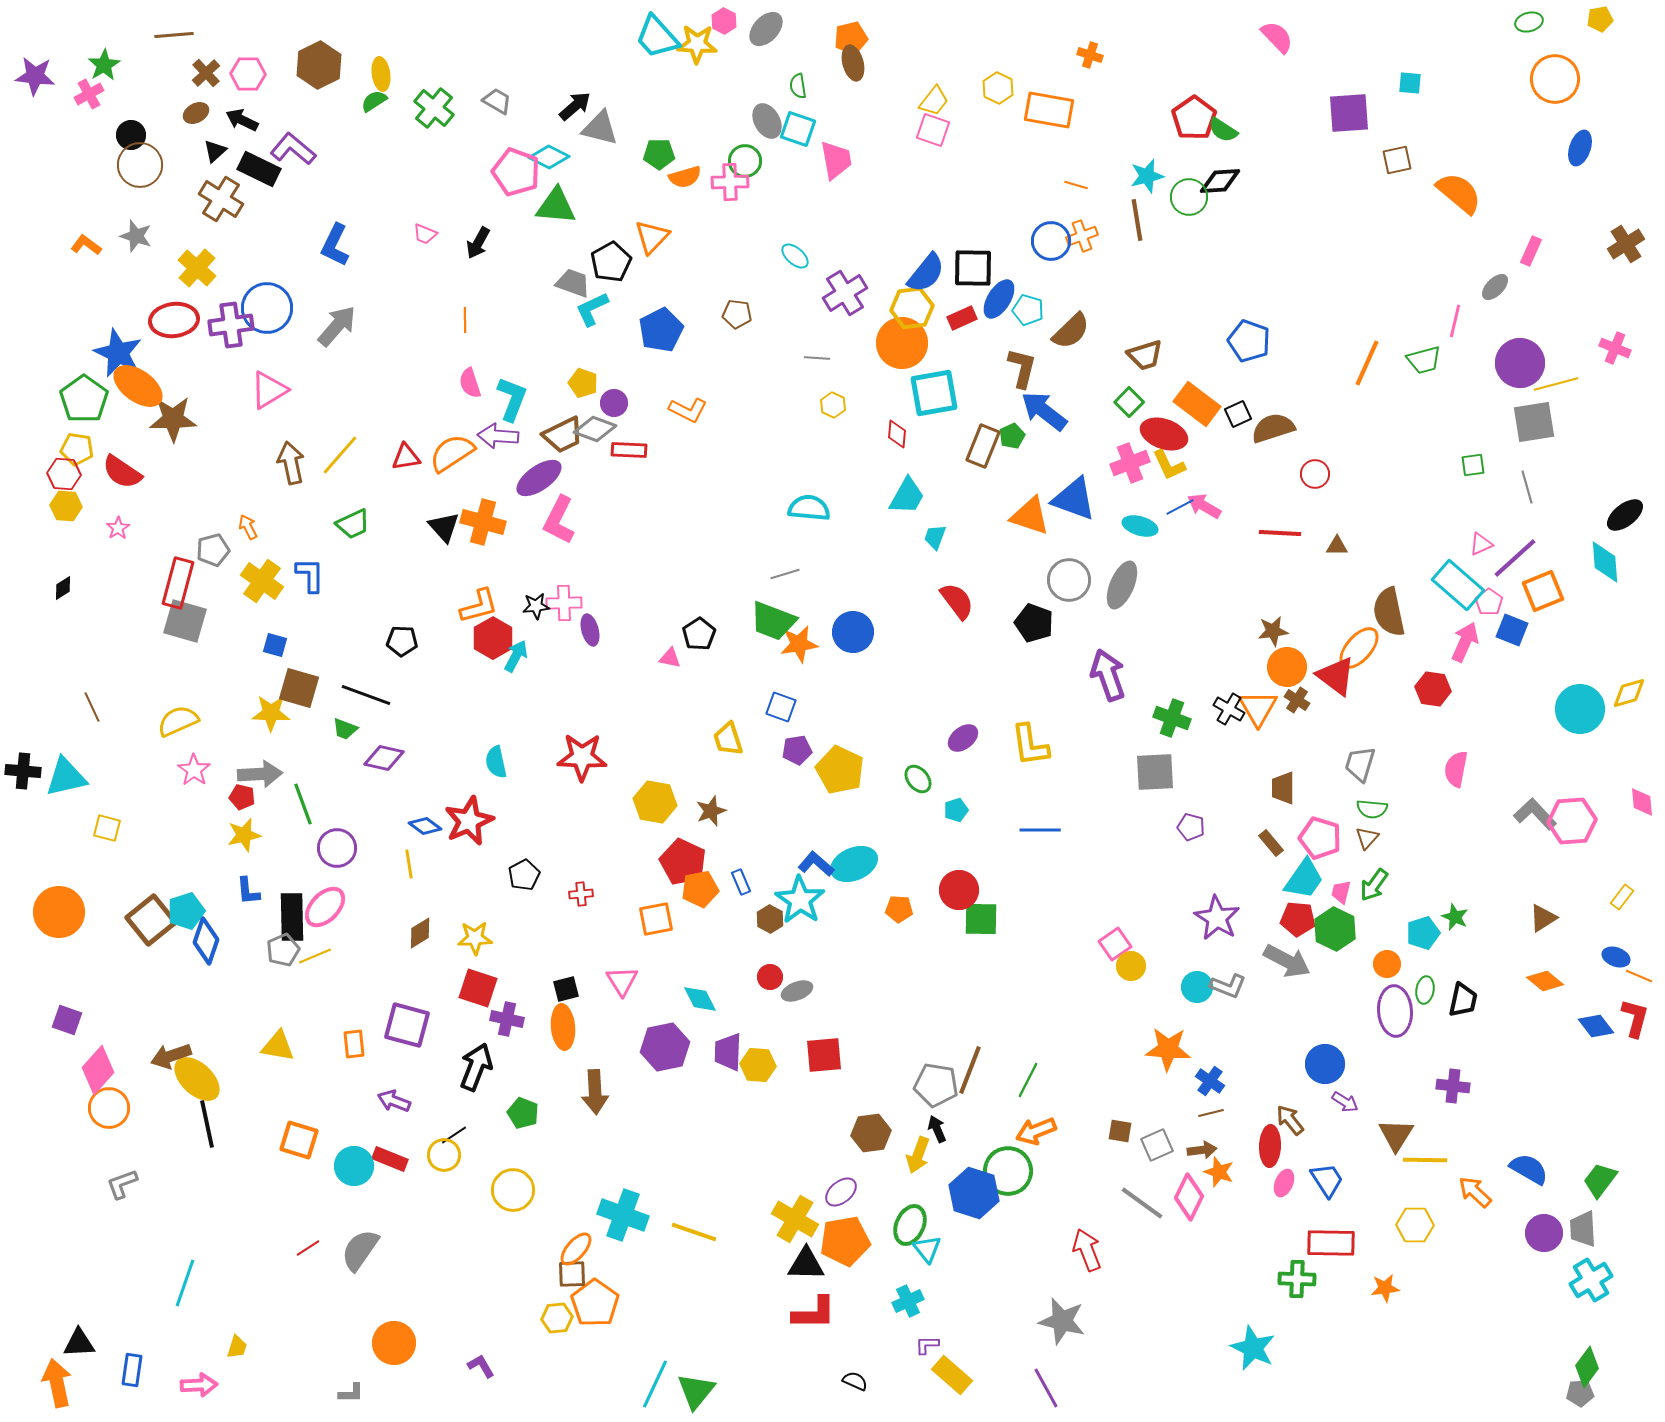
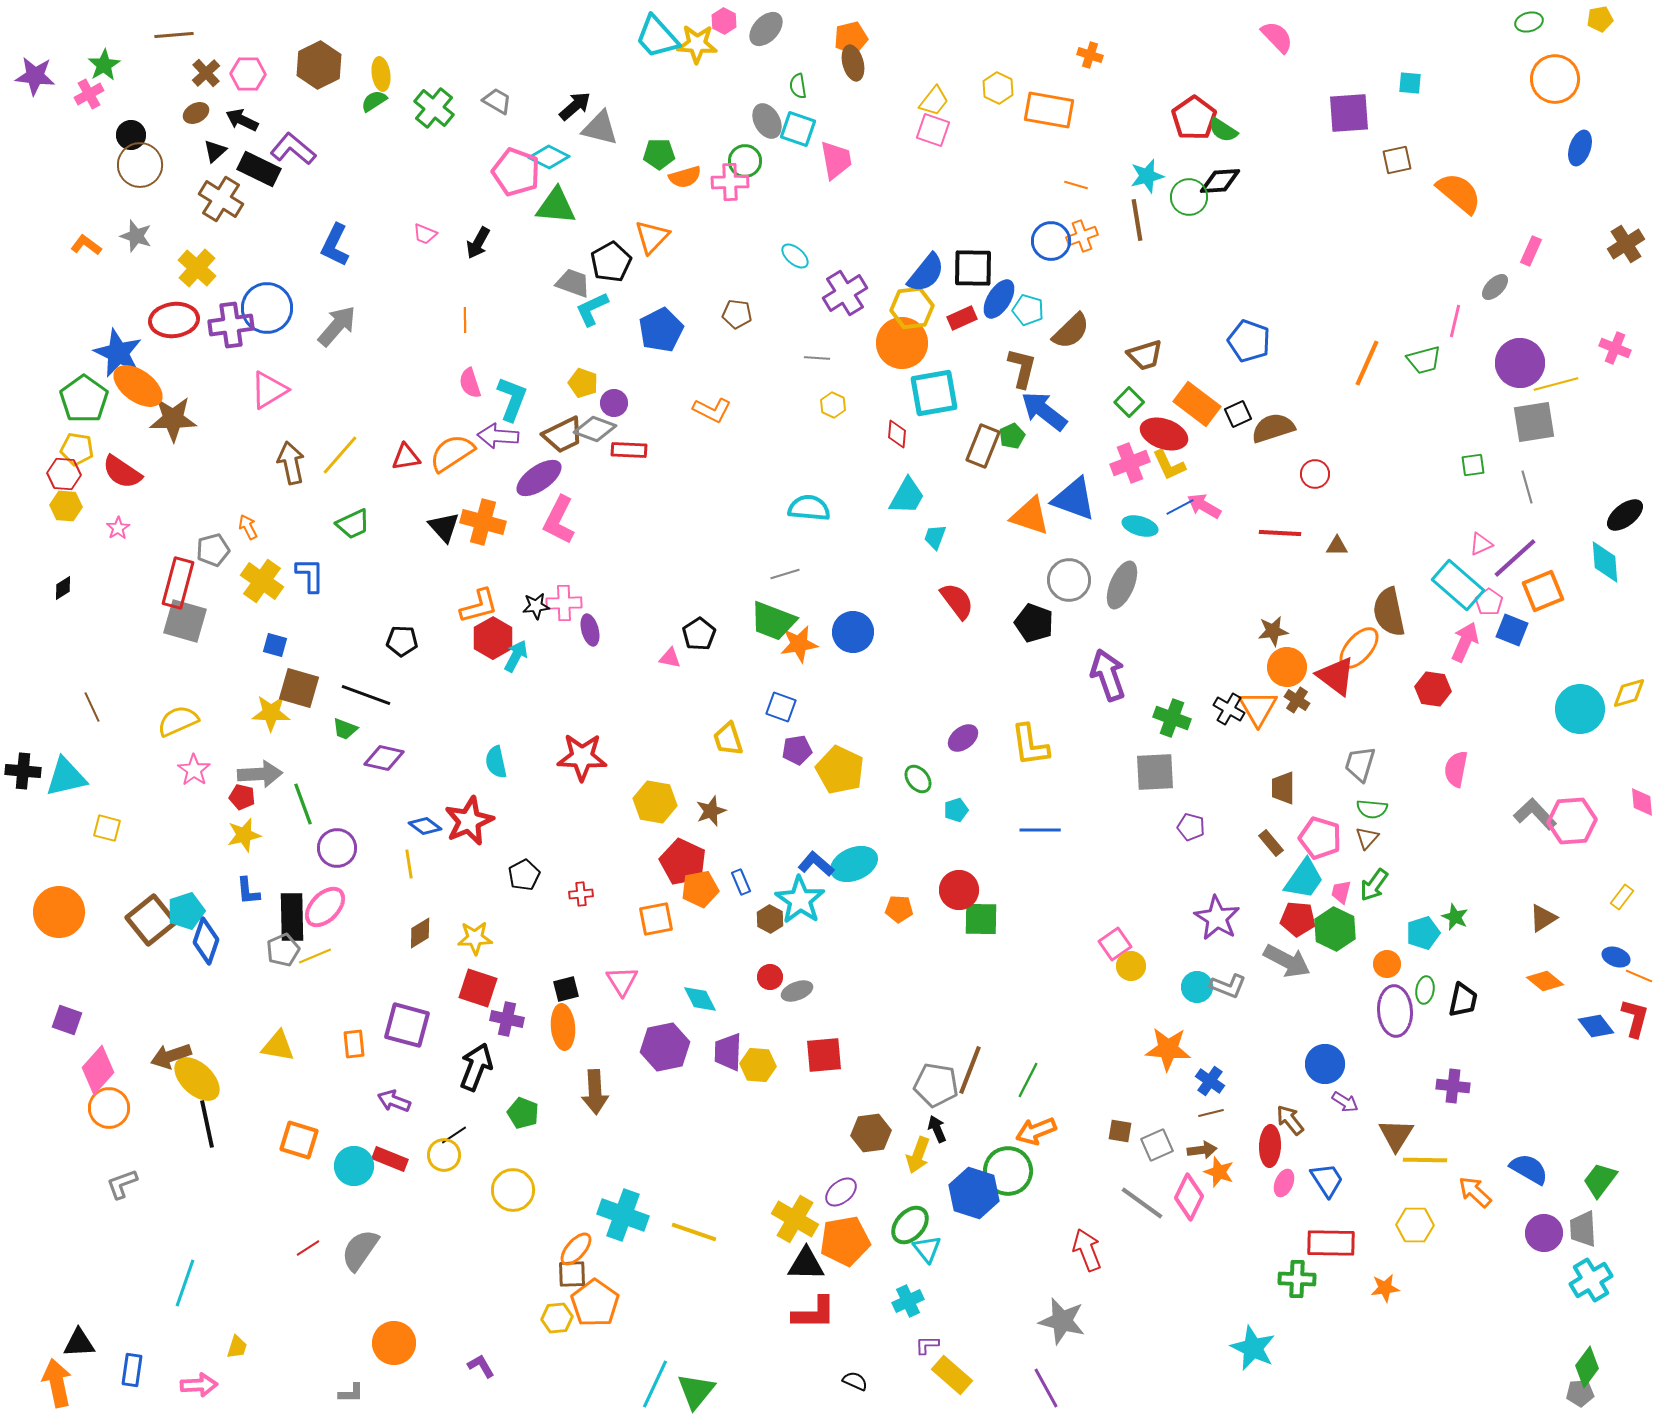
orange L-shape at (688, 410): moved 24 px right
green ellipse at (910, 1225): rotated 18 degrees clockwise
